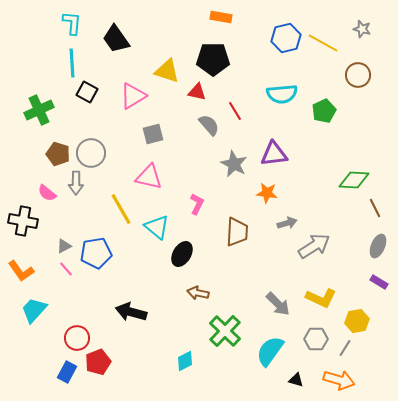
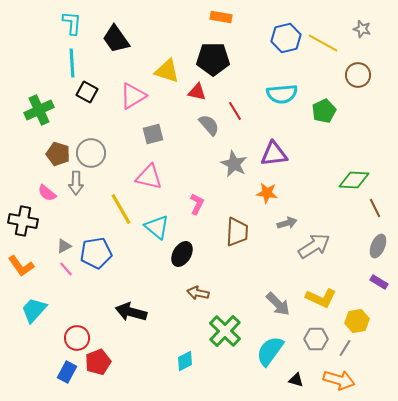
orange L-shape at (21, 271): moved 5 px up
